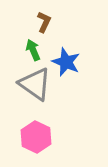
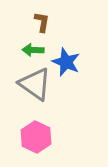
brown L-shape: moved 2 px left; rotated 15 degrees counterclockwise
green arrow: rotated 65 degrees counterclockwise
